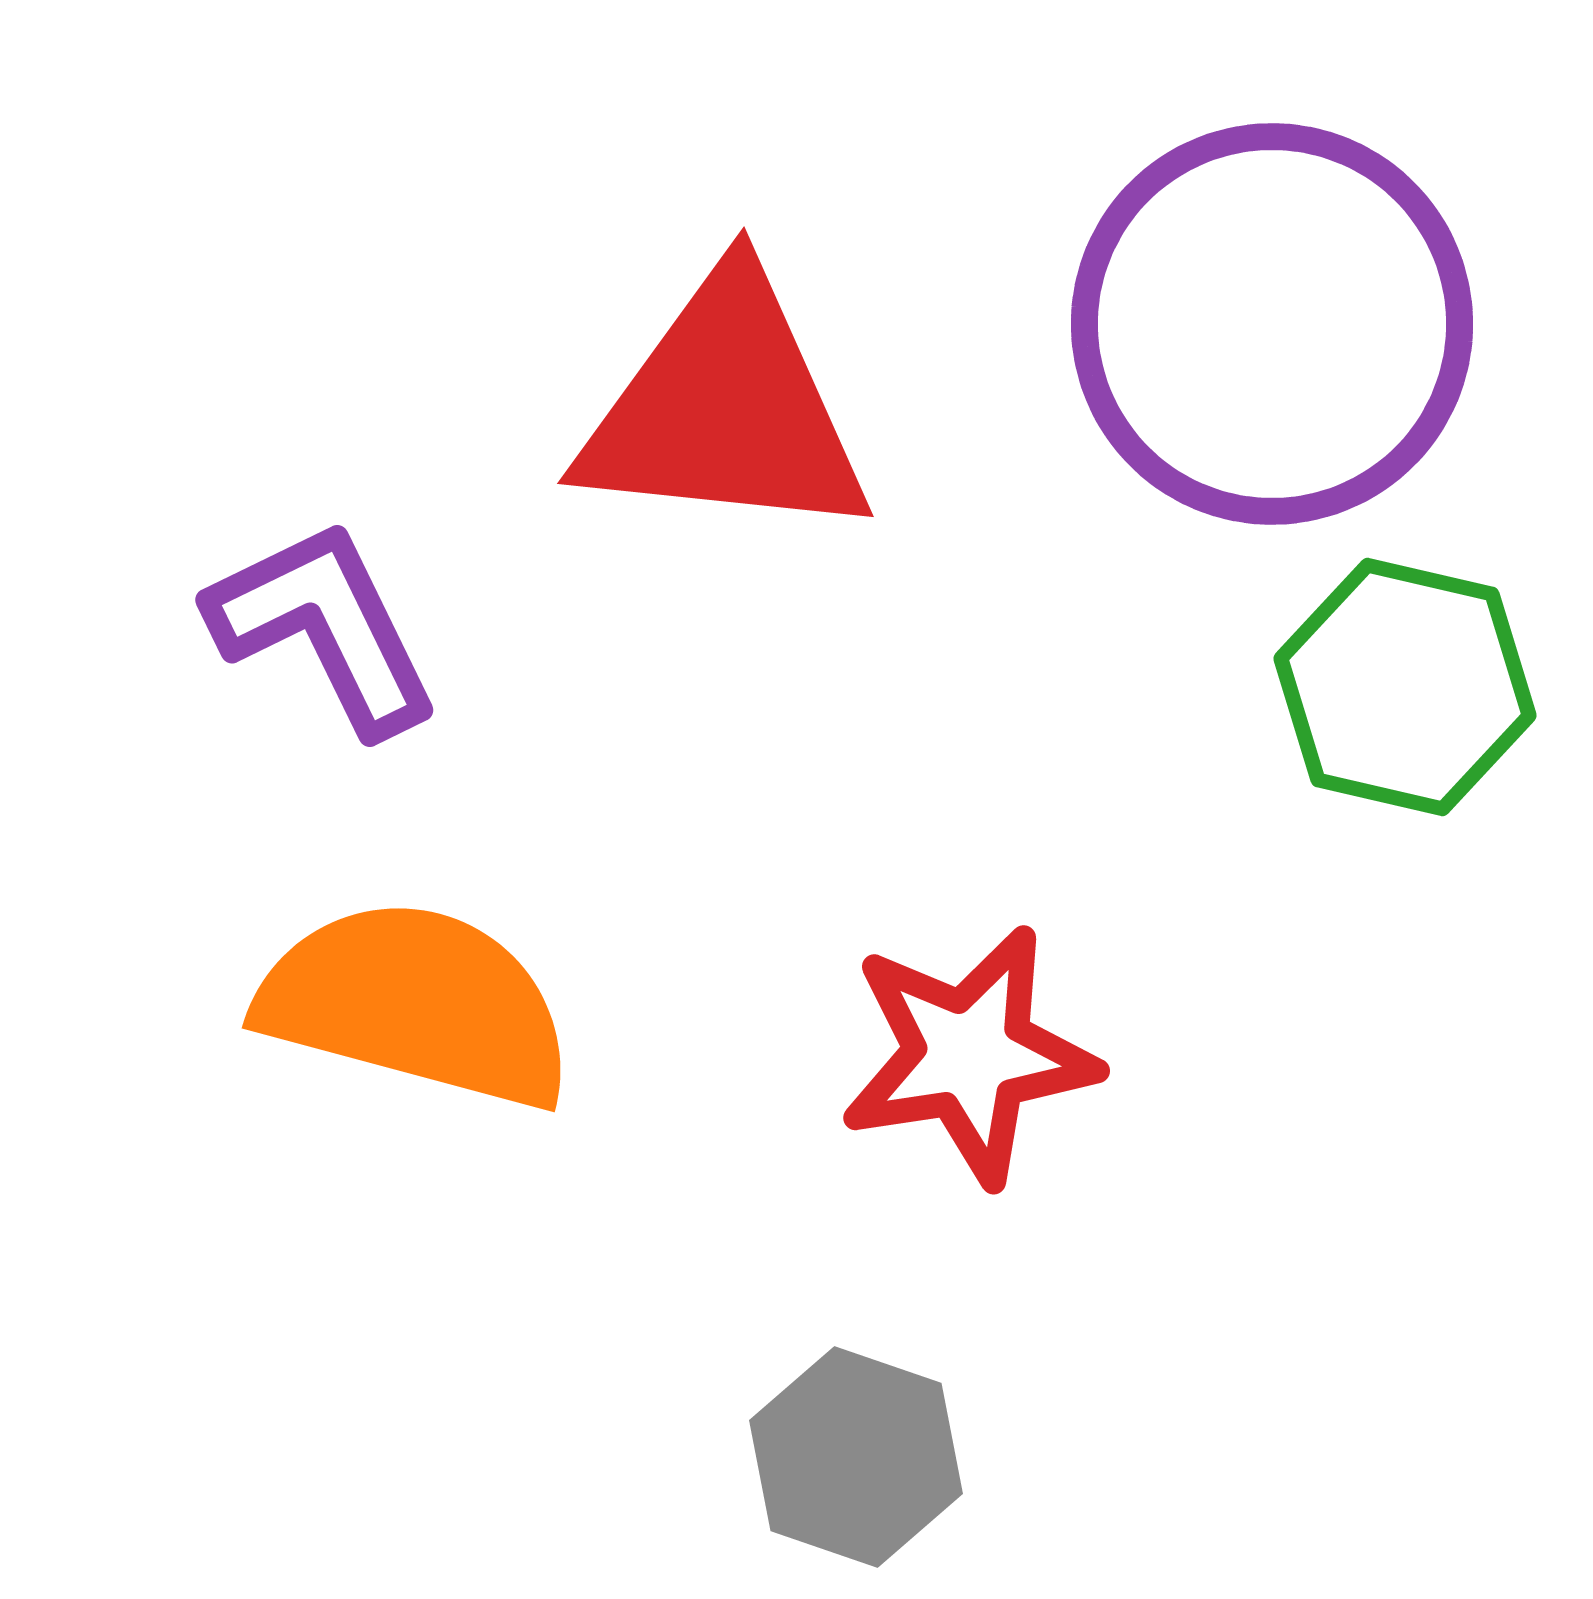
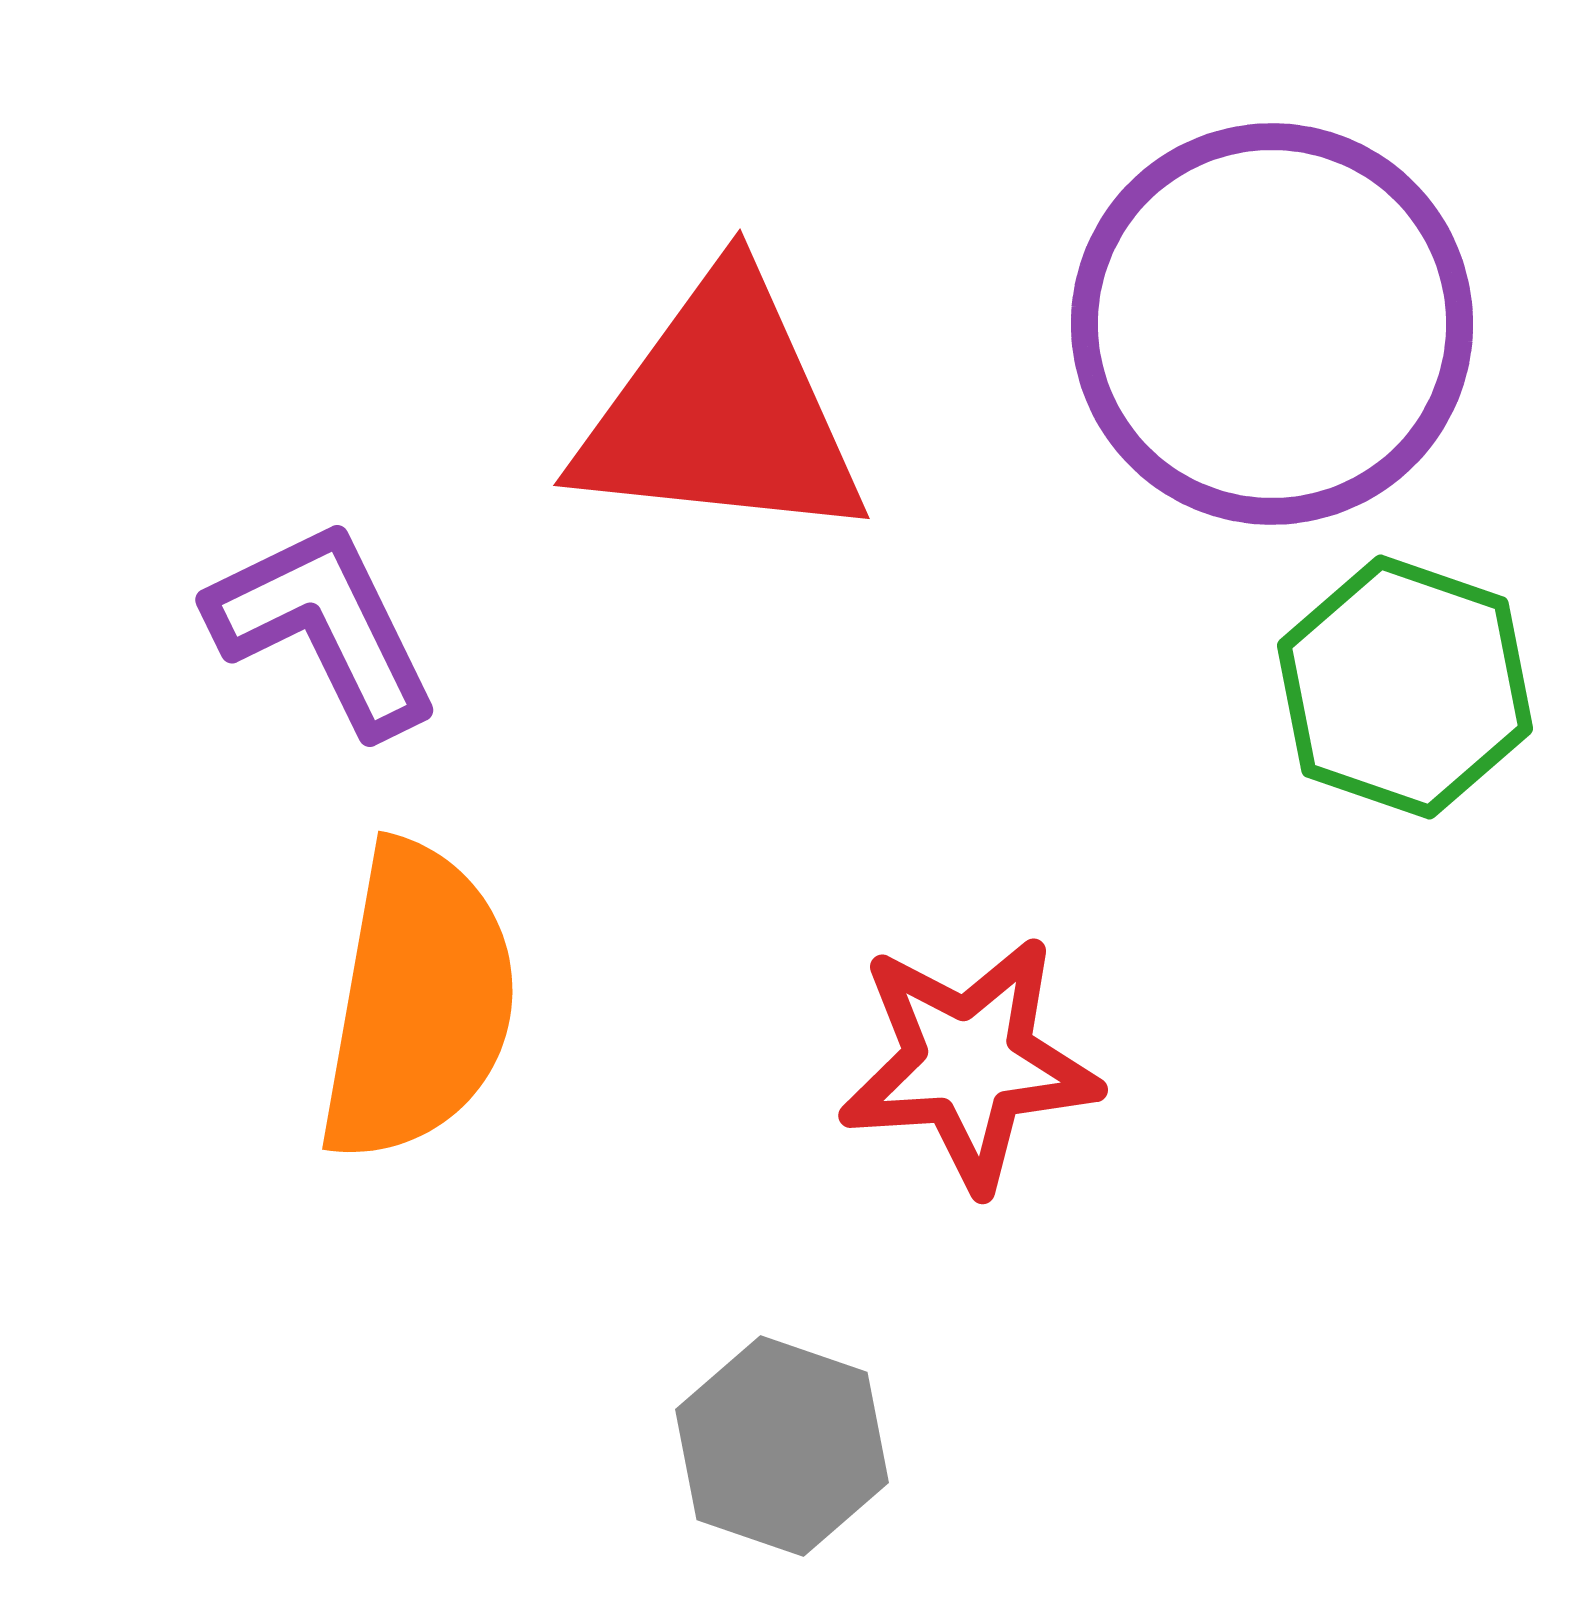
red triangle: moved 4 px left, 2 px down
green hexagon: rotated 6 degrees clockwise
orange semicircle: moved 2 px right, 2 px up; rotated 85 degrees clockwise
red star: moved 8 px down; rotated 5 degrees clockwise
gray hexagon: moved 74 px left, 11 px up
